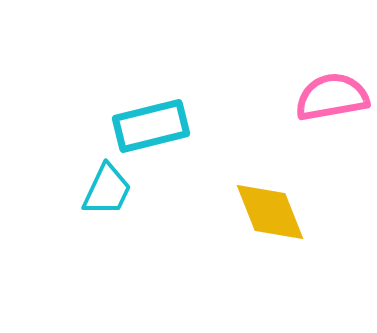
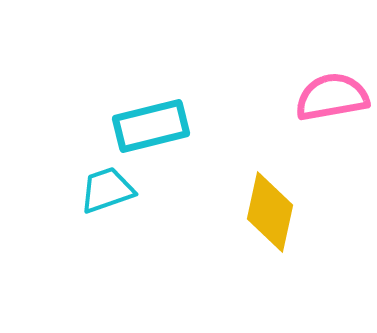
cyan trapezoid: rotated 134 degrees counterclockwise
yellow diamond: rotated 34 degrees clockwise
